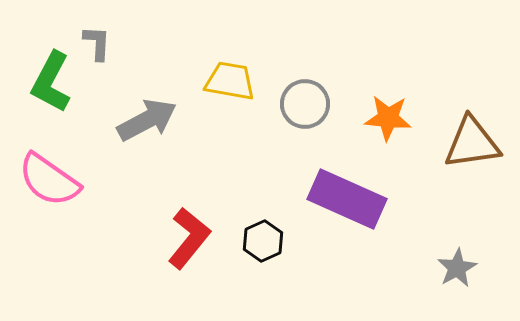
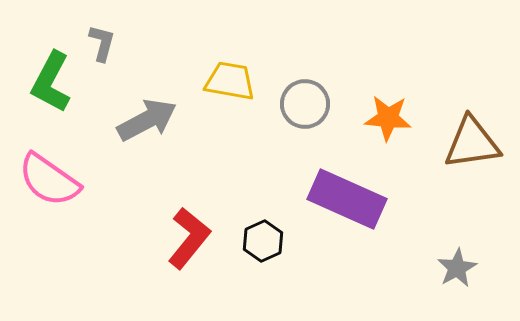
gray L-shape: moved 5 px right; rotated 12 degrees clockwise
